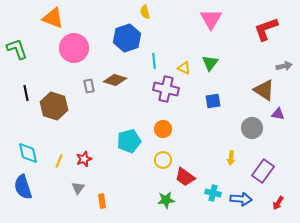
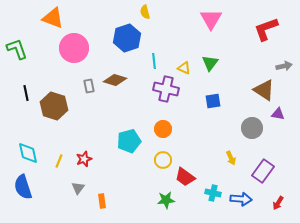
yellow arrow: rotated 32 degrees counterclockwise
